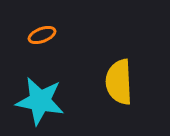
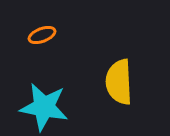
cyan star: moved 4 px right, 6 px down
